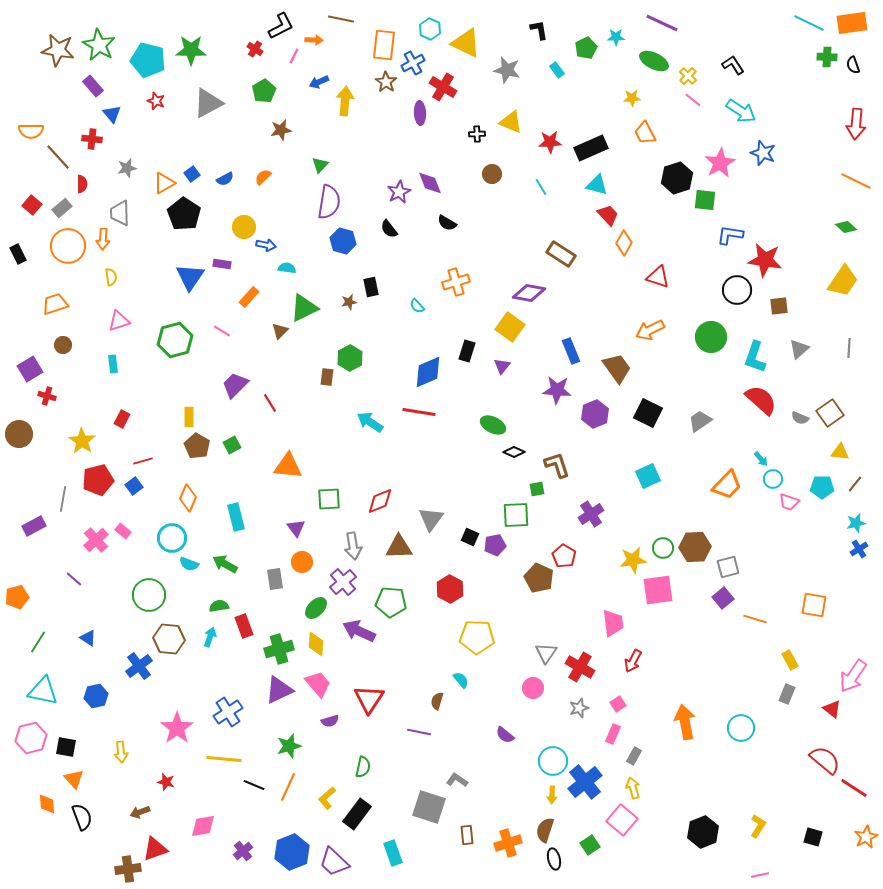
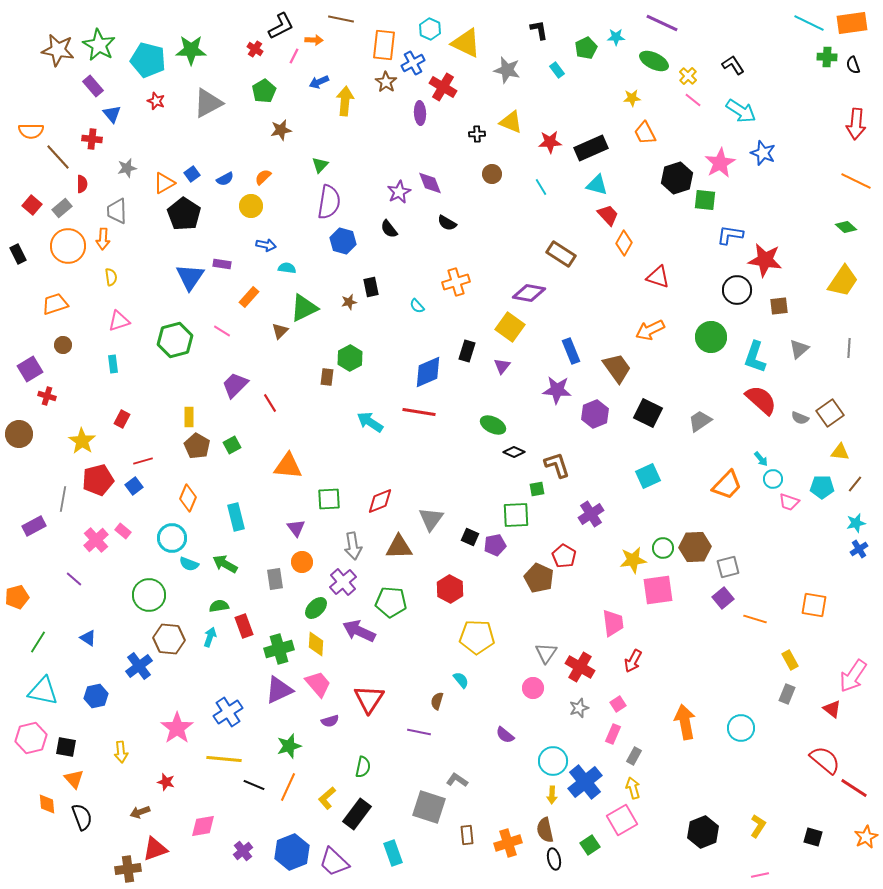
gray trapezoid at (120, 213): moved 3 px left, 2 px up
yellow circle at (244, 227): moved 7 px right, 21 px up
pink square at (622, 820): rotated 20 degrees clockwise
brown semicircle at (545, 830): rotated 30 degrees counterclockwise
